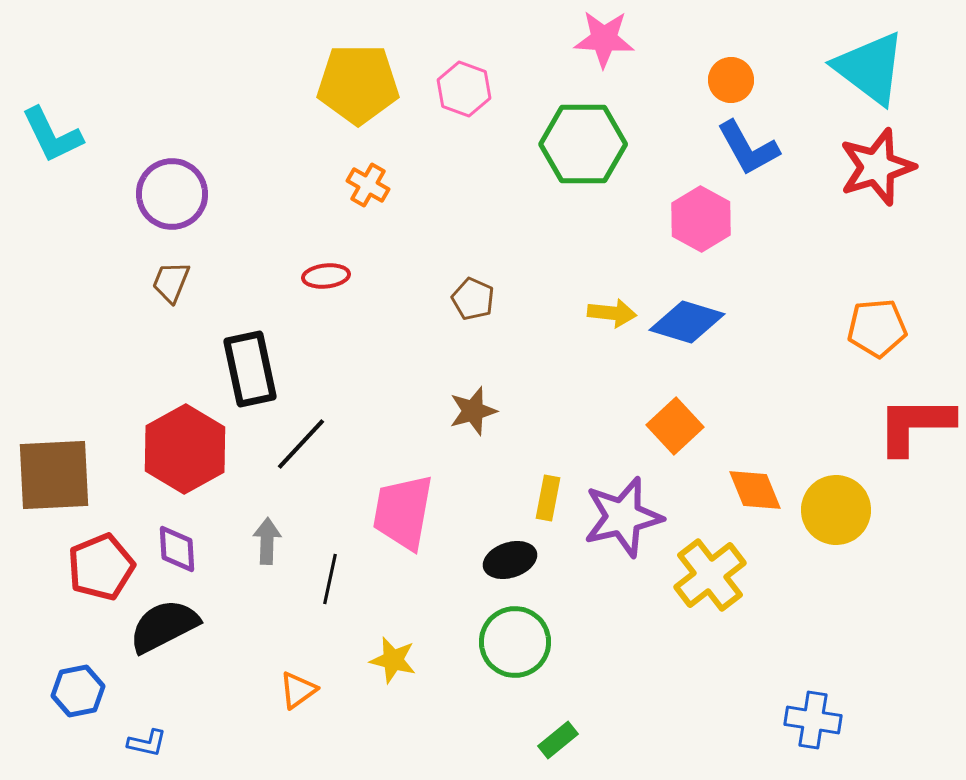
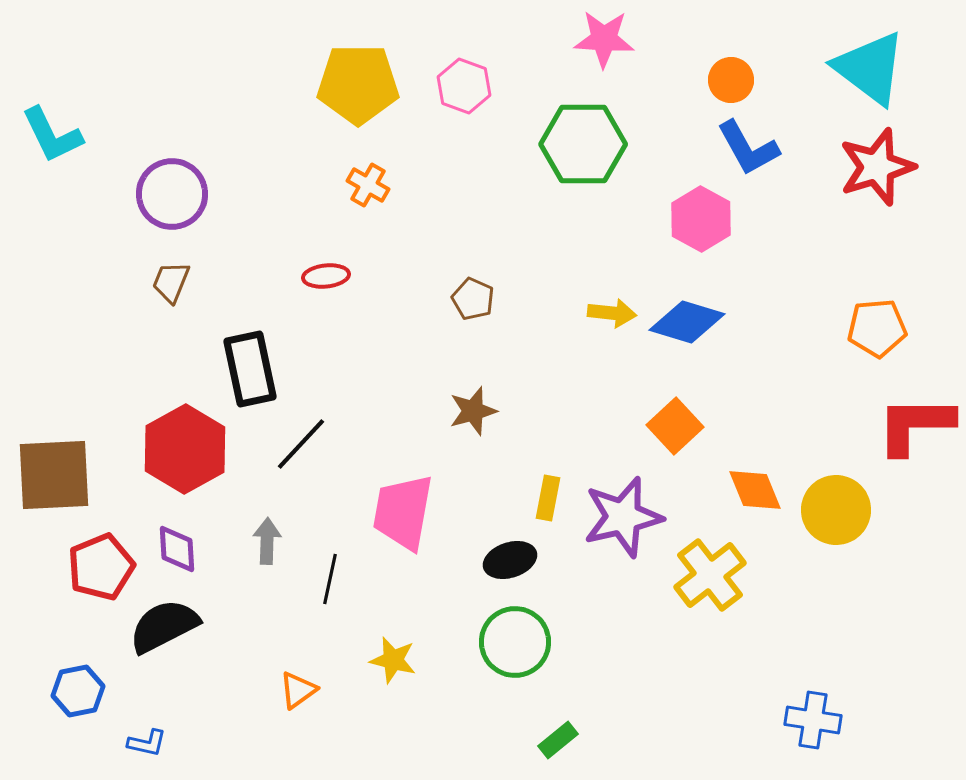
pink hexagon at (464, 89): moved 3 px up
